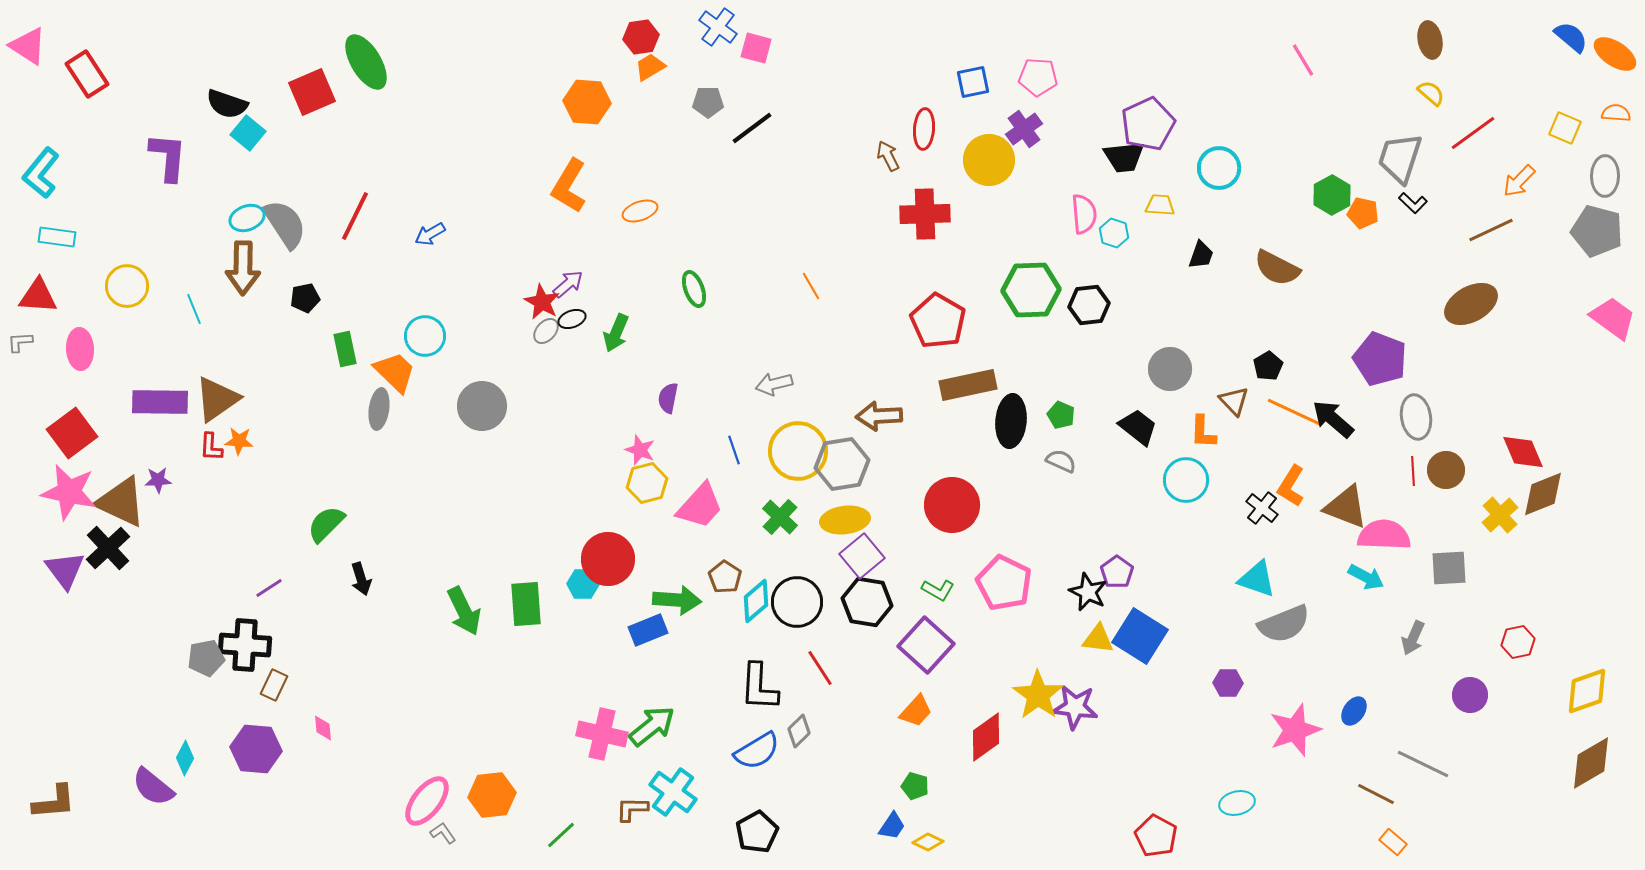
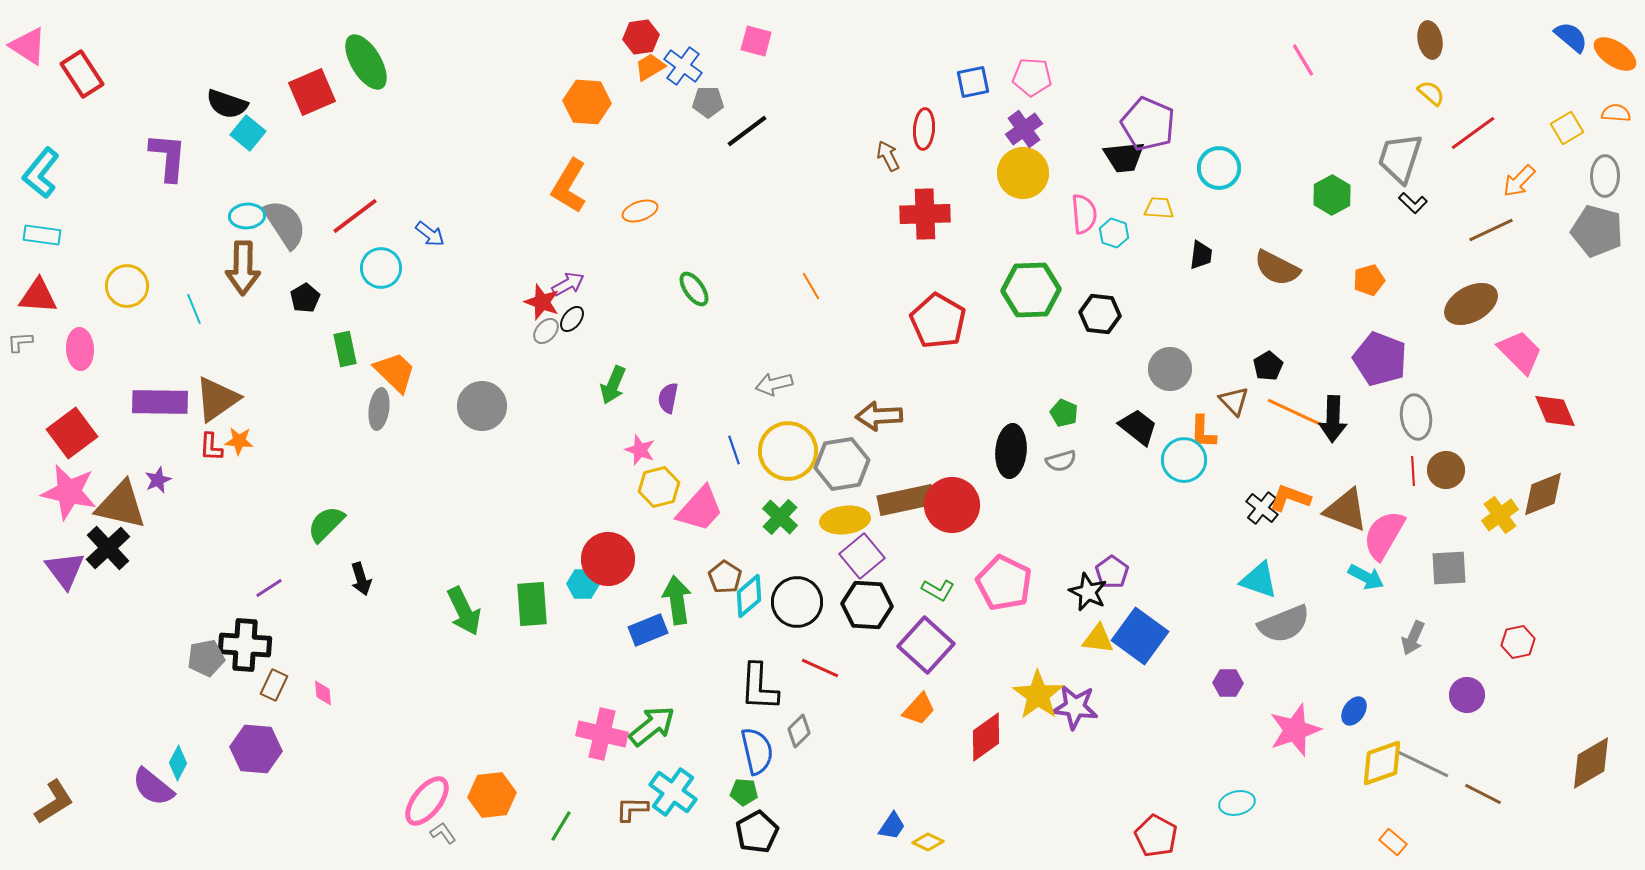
blue cross at (718, 27): moved 35 px left, 39 px down
pink square at (756, 48): moved 7 px up
red rectangle at (87, 74): moved 5 px left
pink pentagon at (1038, 77): moved 6 px left
purple pentagon at (1148, 124): rotated 24 degrees counterclockwise
black line at (752, 128): moved 5 px left, 3 px down
yellow square at (1565, 128): moved 2 px right; rotated 36 degrees clockwise
yellow circle at (989, 160): moved 34 px right, 13 px down
yellow trapezoid at (1160, 205): moved 1 px left, 3 px down
orange pentagon at (1363, 213): moved 6 px right, 67 px down; rotated 28 degrees counterclockwise
red line at (355, 216): rotated 27 degrees clockwise
cyan ellipse at (247, 218): moved 2 px up; rotated 16 degrees clockwise
blue arrow at (430, 234): rotated 112 degrees counterclockwise
cyan rectangle at (57, 237): moved 15 px left, 2 px up
black trapezoid at (1201, 255): rotated 12 degrees counterclockwise
purple arrow at (568, 284): rotated 12 degrees clockwise
green ellipse at (694, 289): rotated 15 degrees counterclockwise
black pentagon at (305, 298): rotated 20 degrees counterclockwise
red star at (542, 302): rotated 9 degrees counterclockwise
black hexagon at (1089, 305): moved 11 px right, 9 px down; rotated 12 degrees clockwise
pink trapezoid at (1613, 318): moved 93 px left, 34 px down; rotated 9 degrees clockwise
black ellipse at (572, 319): rotated 32 degrees counterclockwise
green arrow at (616, 333): moved 3 px left, 52 px down
cyan circle at (425, 336): moved 44 px left, 68 px up
brown rectangle at (968, 385): moved 62 px left, 115 px down
green pentagon at (1061, 415): moved 3 px right, 2 px up
black arrow at (1333, 419): rotated 129 degrees counterclockwise
black ellipse at (1011, 421): moved 30 px down
yellow circle at (798, 451): moved 10 px left
red diamond at (1523, 452): moved 32 px right, 41 px up
gray semicircle at (1061, 461): rotated 140 degrees clockwise
purple star at (158, 480): rotated 20 degrees counterclockwise
cyan circle at (1186, 480): moved 2 px left, 20 px up
yellow hexagon at (647, 483): moved 12 px right, 4 px down
orange L-shape at (1291, 486): moved 1 px left, 12 px down; rotated 78 degrees clockwise
brown triangle at (121, 502): moved 3 px down; rotated 12 degrees counterclockwise
pink trapezoid at (700, 506): moved 3 px down
brown triangle at (1346, 507): moved 3 px down
yellow cross at (1500, 515): rotated 6 degrees clockwise
pink semicircle at (1384, 535): rotated 62 degrees counterclockwise
purple pentagon at (1117, 572): moved 5 px left
cyan triangle at (1257, 579): moved 2 px right, 1 px down
green arrow at (677, 600): rotated 102 degrees counterclockwise
cyan diamond at (756, 601): moved 7 px left, 5 px up
black hexagon at (867, 602): moved 3 px down; rotated 6 degrees counterclockwise
green rectangle at (526, 604): moved 6 px right
blue square at (1140, 636): rotated 4 degrees clockwise
red line at (820, 668): rotated 33 degrees counterclockwise
yellow diamond at (1587, 691): moved 205 px left, 72 px down
purple circle at (1470, 695): moved 3 px left
orange trapezoid at (916, 711): moved 3 px right, 2 px up
pink diamond at (323, 728): moved 35 px up
blue semicircle at (757, 751): rotated 72 degrees counterclockwise
cyan diamond at (185, 758): moved 7 px left, 5 px down
green pentagon at (915, 786): moved 171 px left, 6 px down; rotated 12 degrees counterclockwise
brown line at (1376, 794): moved 107 px right
brown L-shape at (54, 802): rotated 27 degrees counterclockwise
green line at (561, 835): moved 9 px up; rotated 16 degrees counterclockwise
